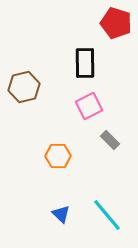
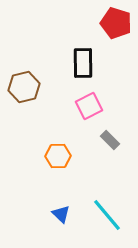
black rectangle: moved 2 px left
